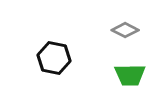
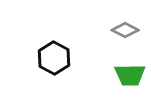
black hexagon: rotated 16 degrees clockwise
